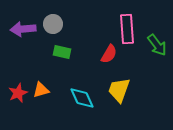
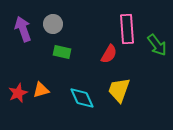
purple arrow: rotated 75 degrees clockwise
